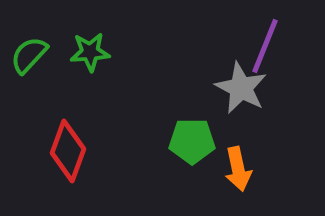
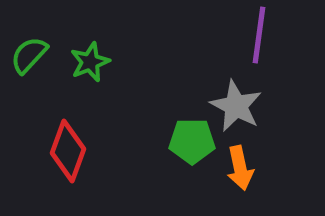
purple line: moved 6 px left, 11 px up; rotated 14 degrees counterclockwise
green star: moved 10 px down; rotated 18 degrees counterclockwise
gray star: moved 5 px left, 18 px down
orange arrow: moved 2 px right, 1 px up
